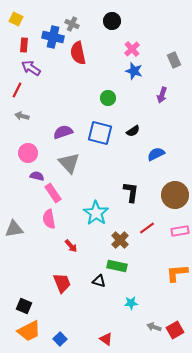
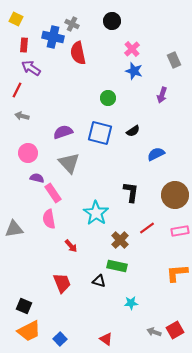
purple semicircle at (37, 176): moved 2 px down
gray arrow at (154, 327): moved 5 px down
